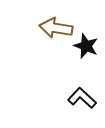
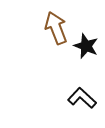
brown arrow: rotated 60 degrees clockwise
